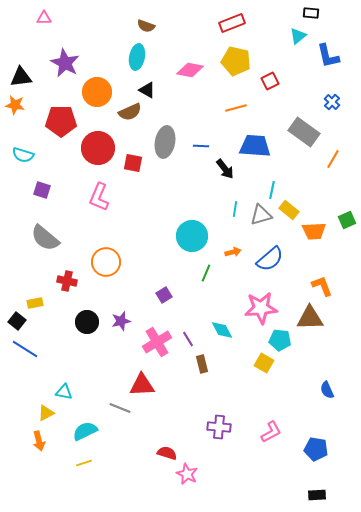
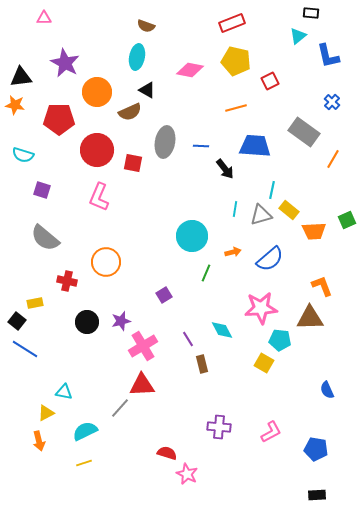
red pentagon at (61, 121): moved 2 px left, 2 px up
red circle at (98, 148): moved 1 px left, 2 px down
pink cross at (157, 342): moved 14 px left, 4 px down
gray line at (120, 408): rotated 70 degrees counterclockwise
